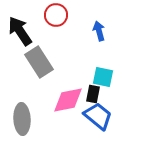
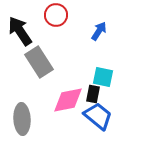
blue arrow: rotated 48 degrees clockwise
